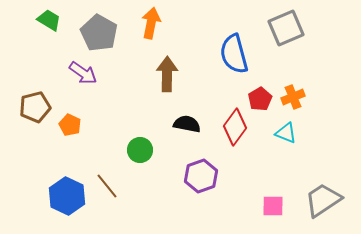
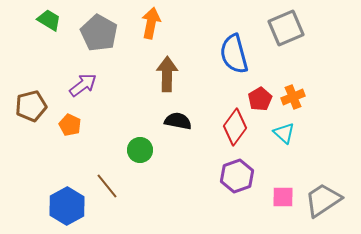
purple arrow: moved 12 px down; rotated 72 degrees counterclockwise
brown pentagon: moved 4 px left, 1 px up
black semicircle: moved 9 px left, 3 px up
cyan triangle: moved 2 px left; rotated 20 degrees clockwise
purple hexagon: moved 36 px right
blue hexagon: moved 10 px down; rotated 6 degrees clockwise
pink square: moved 10 px right, 9 px up
